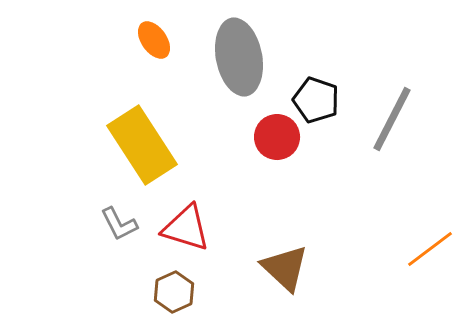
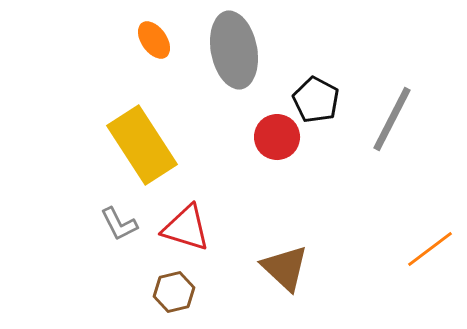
gray ellipse: moved 5 px left, 7 px up
black pentagon: rotated 9 degrees clockwise
brown hexagon: rotated 12 degrees clockwise
